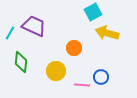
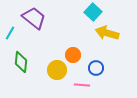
cyan square: rotated 18 degrees counterclockwise
purple trapezoid: moved 8 px up; rotated 15 degrees clockwise
orange circle: moved 1 px left, 7 px down
yellow circle: moved 1 px right, 1 px up
blue circle: moved 5 px left, 9 px up
